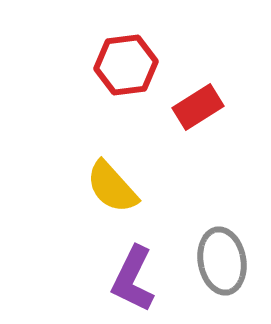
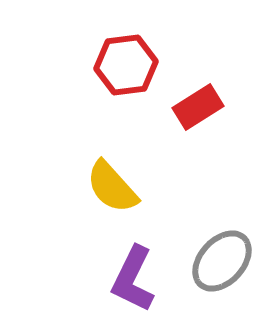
gray ellipse: rotated 52 degrees clockwise
